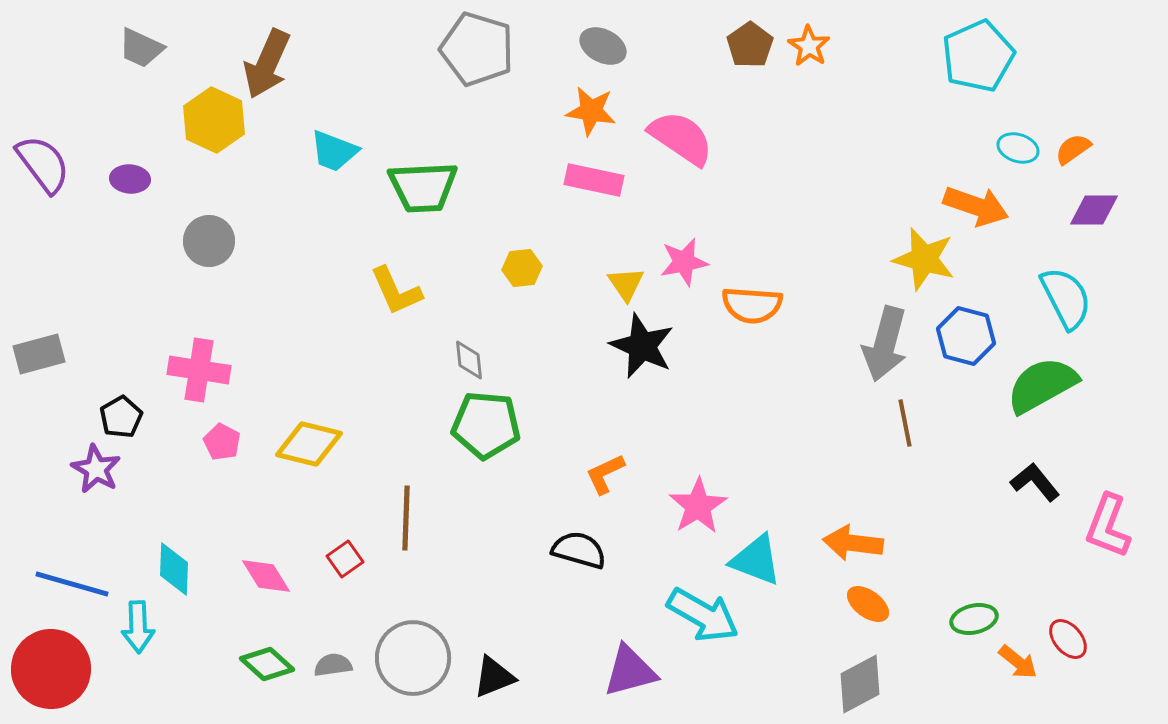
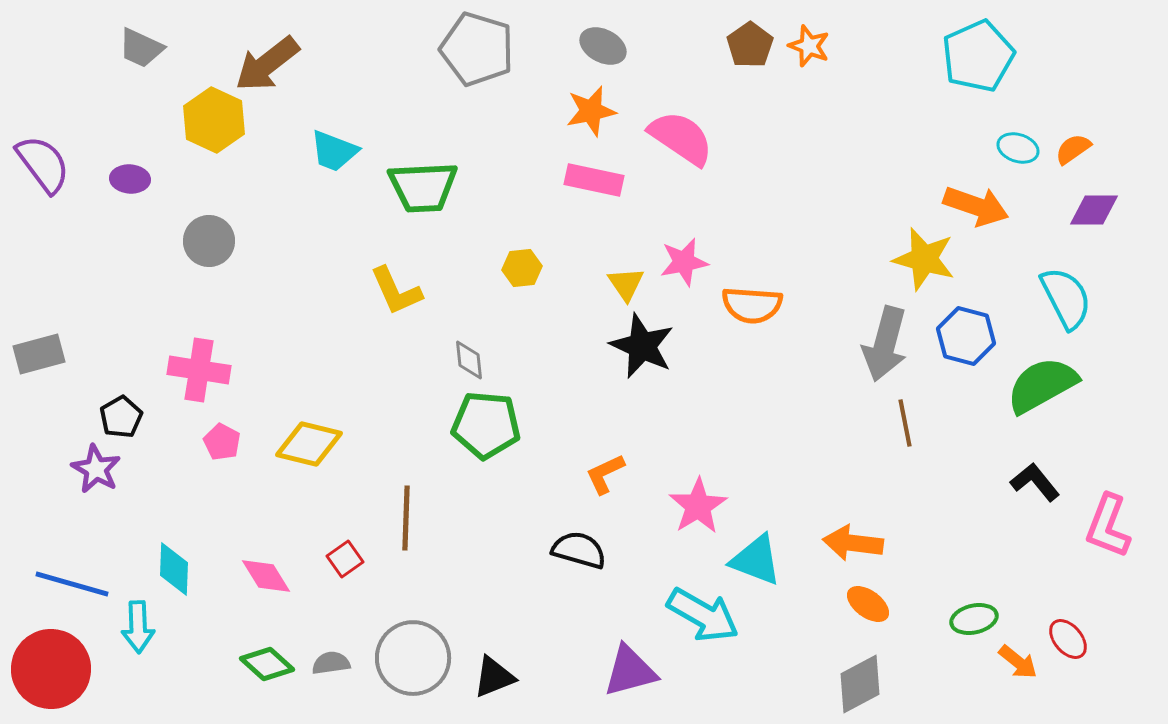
orange star at (809, 46): rotated 12 degrees counterclockwise
brown arrow at (267, 64): rotated 28 degrees clockwise
orange star at (591, 111): rotated 21 degrees counterclockwise
gray semicircle at (333, 665): moved 2 px left, 2 px up
